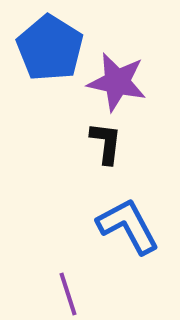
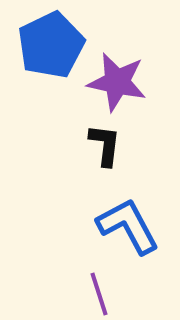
blue pentagon: moved 1 px right, 3 px up; rotated 14 degrees clockwise
black L-shape: moved 1 px left, 2 px down
purple line: moved 31 px right
